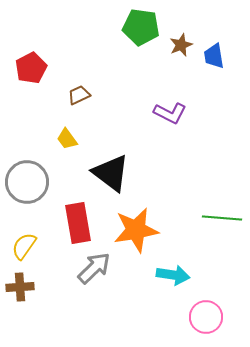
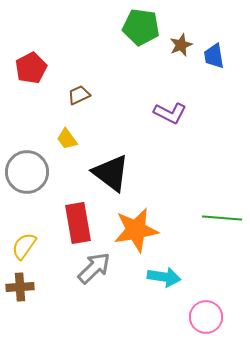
gray circle: moved 10 px up
cyan arrow: moved 9 px left, 2 px down
